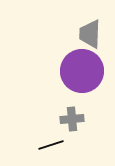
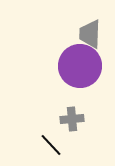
purple circle: moved 2 px left, 5 px up
black line: rotated 65 degrees clockwise
